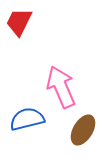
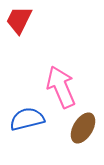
red trapezoid: moved 2 px up
brown ellipse: moved 2 px up
